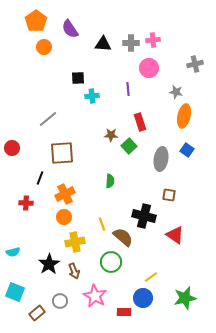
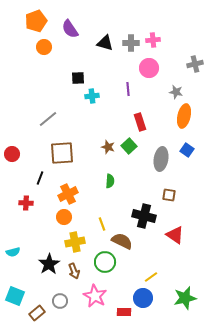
orange pentagon at (36, 21): rotated 15 degrees clockwise
black triangle at (103, 44): moved 2 px right, 1 px up; rotated 12 degrees clockwise
brown star at (111, 135): moved 3 px left, 12 px down; rotated 16 degrees clockwise
red circle at (12, 148): moved 6 px down
orange cross at (65, 194): moved 3 px right
brown semicircle at (123, 237): moved 1 px left, 4 px down; rotated 15 degrees counterclockwise
green circle at (111, 262): moved 6 px left
cyan square at (15, 292): moved 4 px down
